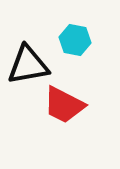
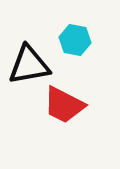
black triangle: moved 1 px right
